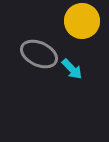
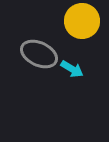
cyan arrow: rotated 15 degrees counterclockwise
